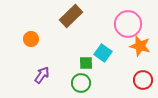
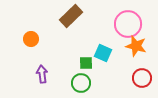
orange star: moved 4 px left
cyan square: rotated 12 degrees counterclockwise
purple arrow: moved 1 px up; rotated 42 degrees counterclockwise
red circle: moved 1 px left, 2 px up
